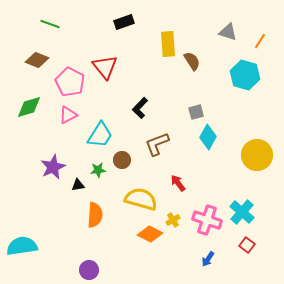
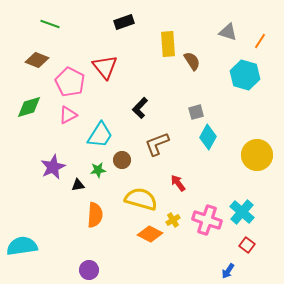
blue arrow: moved 20 px right, 12 px down
